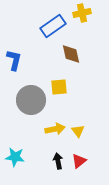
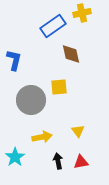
yellow arrow: moved 13 px left, 8 px down
cyan star: rotated 30 degrees clockwise
red triangle: moved 2 px right, 1 px down; rotated 28 degrees clockwise
